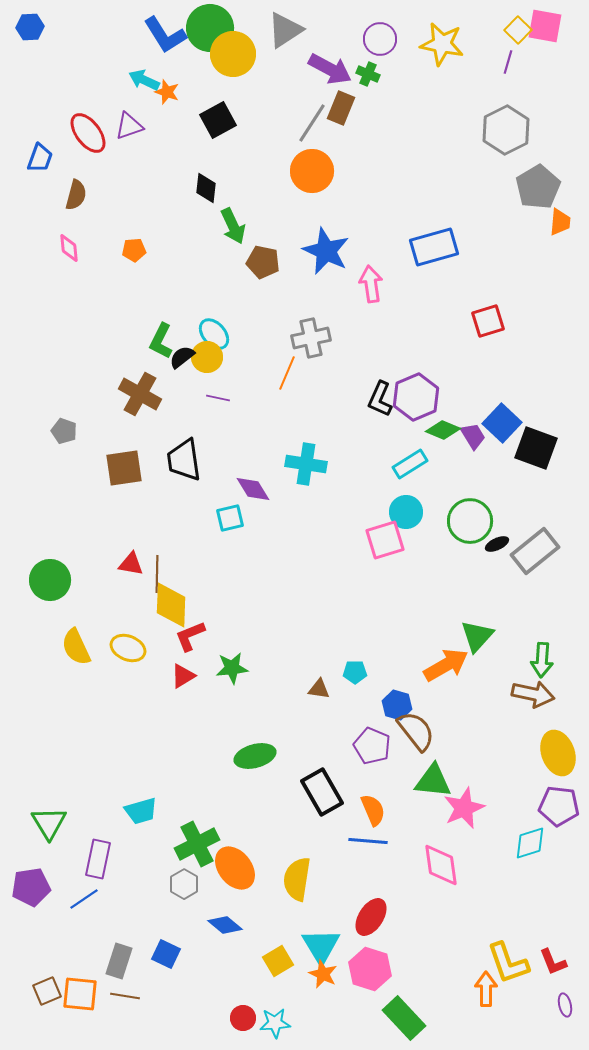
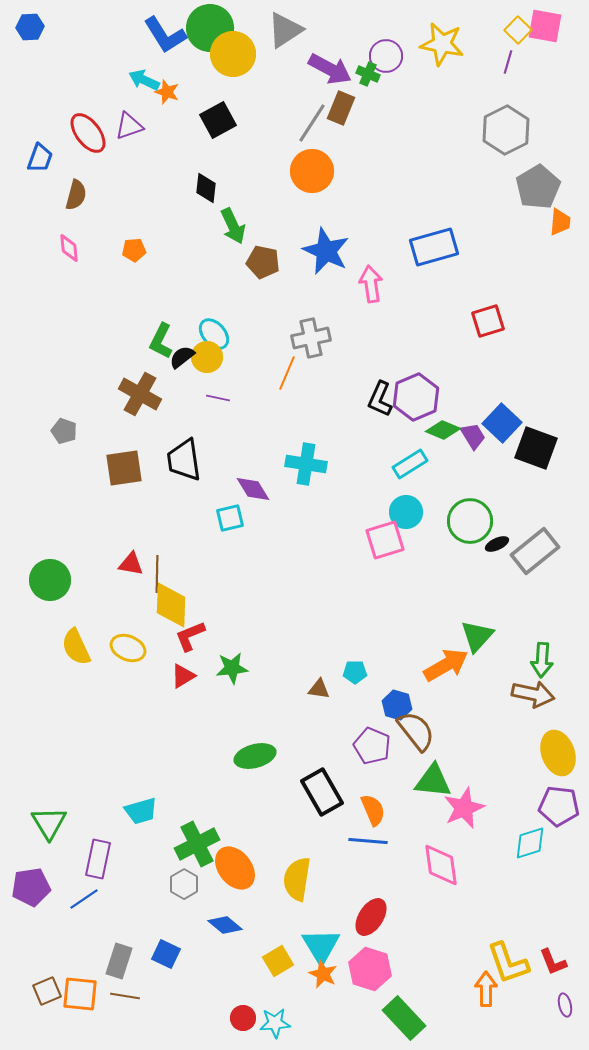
purple circle at (380, 39): moved 6 px right, 17 px down
